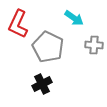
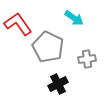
red L-shape: rotated 120 degrees clockwise
gray cross: moved 7 px left, 14 px down; rotated 12 degrees counterclockwise
black cross: moved 16 px right
